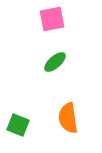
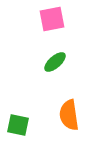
orange semicircle: moved 1 px right, 3 px up
green square: rotated 10 degrees counterclockwise
